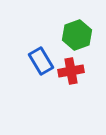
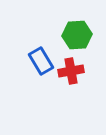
green hexagon: rotated 16 degrees clockwise
